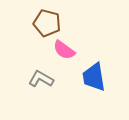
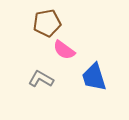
brown pentagon: rotated 24 degrees counterclockwise
blue trapezoid: rotated 8 degrees counterclockwise
